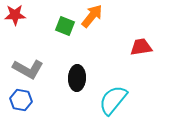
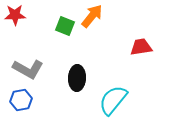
blue hexagon: rotated 20 degrees counterclockwise
